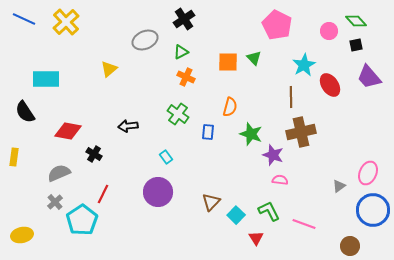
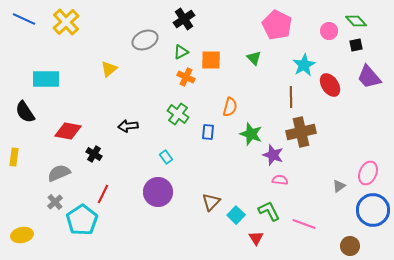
orange square at (228, 62): moved 17 px left, 2 px up
